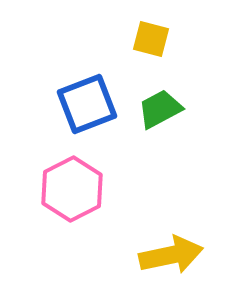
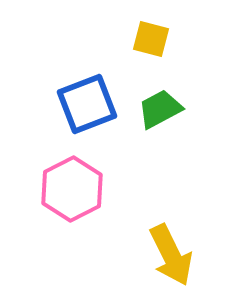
yellow arrow: rotated 76 degrees clockwise
